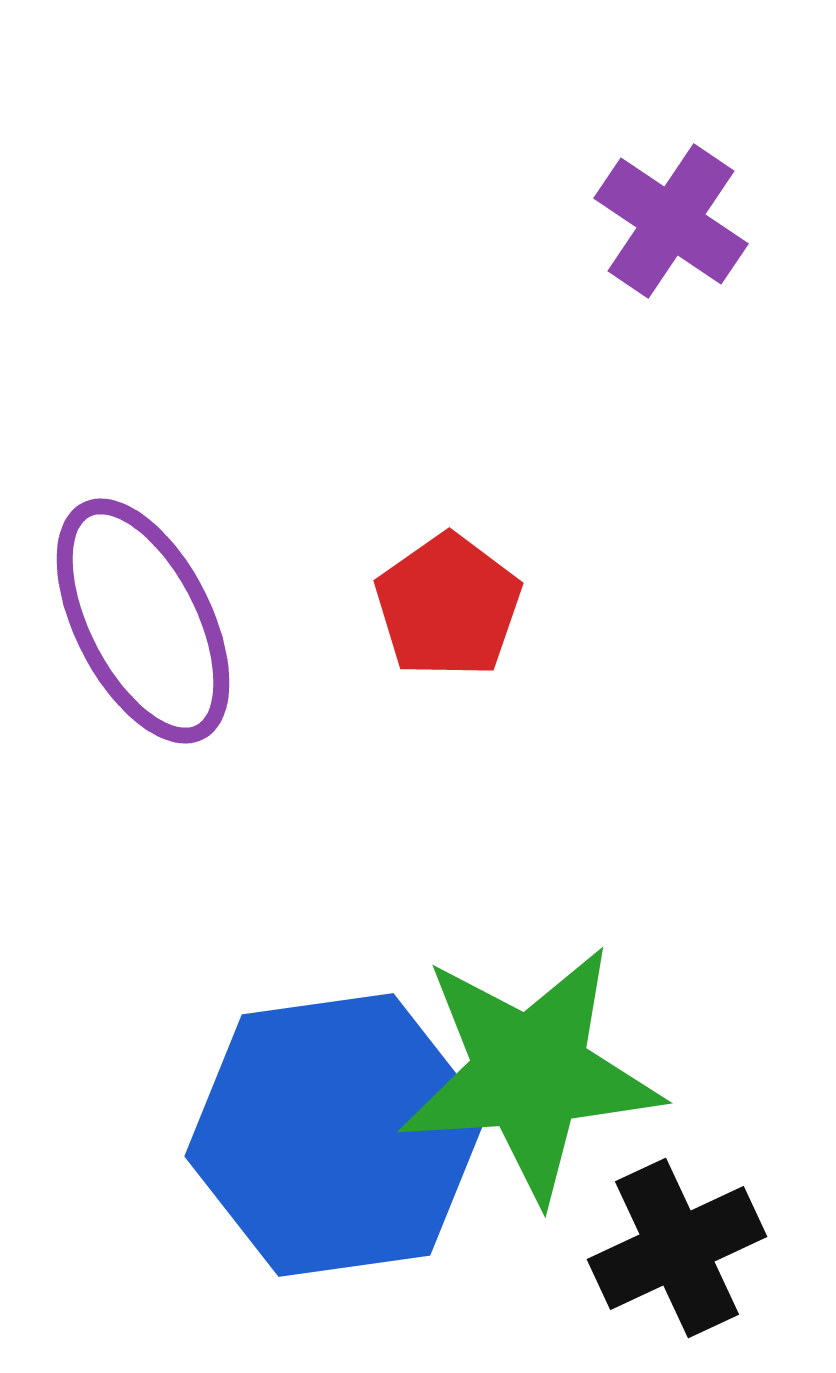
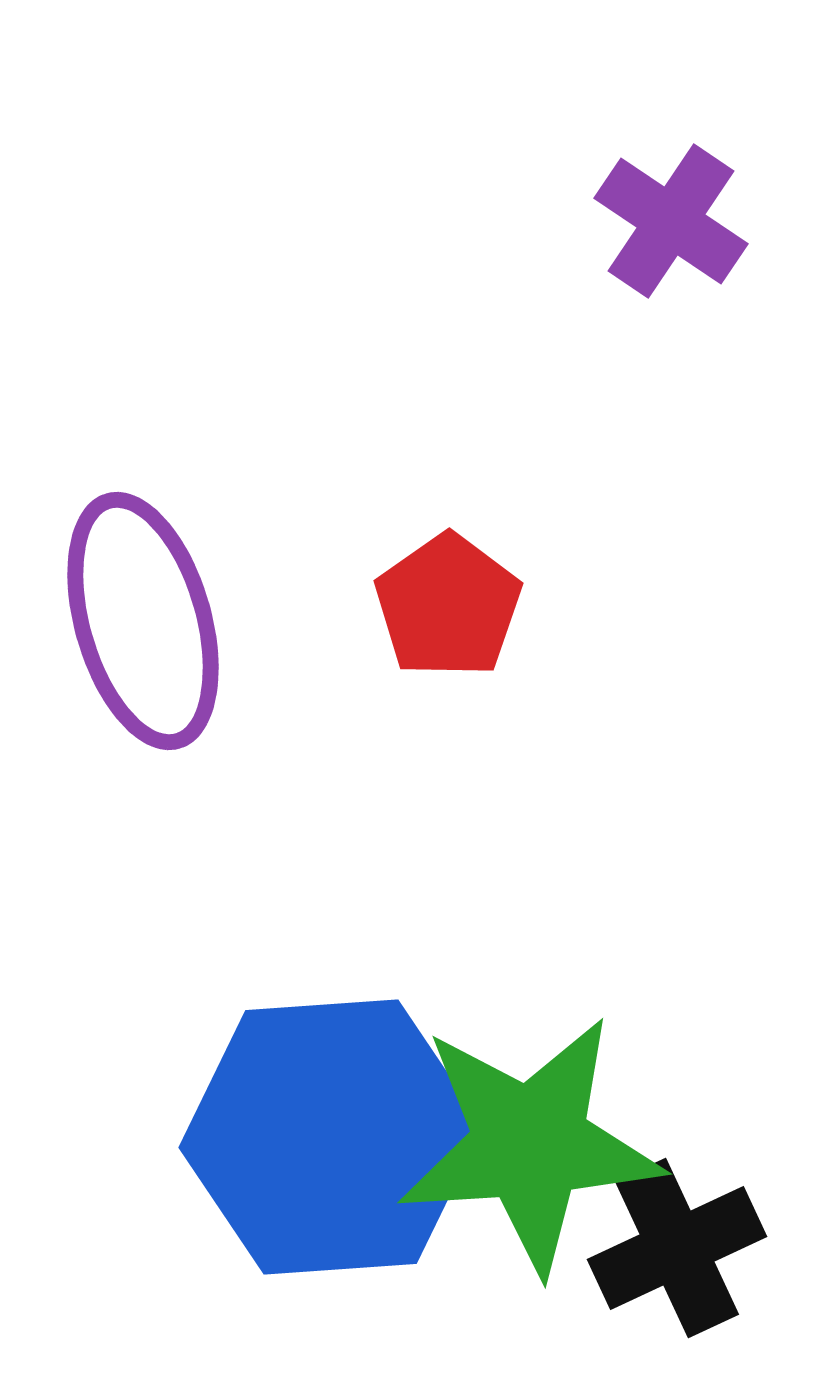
purple ellipse: rotated 11 degrees clockwise
green star: moved 71 px down
blue hexagon: moved 5 px left, 2 px down; rotated 4 degrees clockwise
